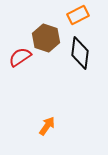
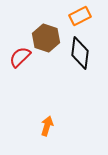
orange rectangle: moved 2 px right, 1 px down
red semicircle: rotated 10 degrees counterclockwise
orange arrow: rotated 18 degrees counterclockwise
